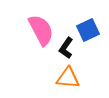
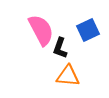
black L-shape: moved 6 px left; rotated 15 degrees counterclockwise
orange triangle: moved 2 px up
